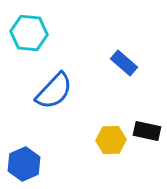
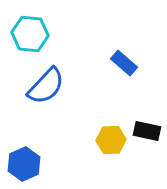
cyan hexagon: moved 1 px right, 1 px down
blue semicircle: moved 8 px left, 5 px up
